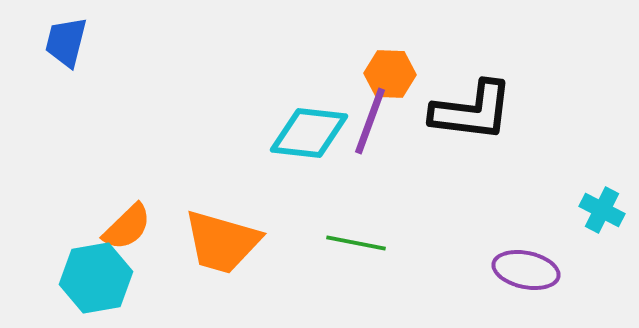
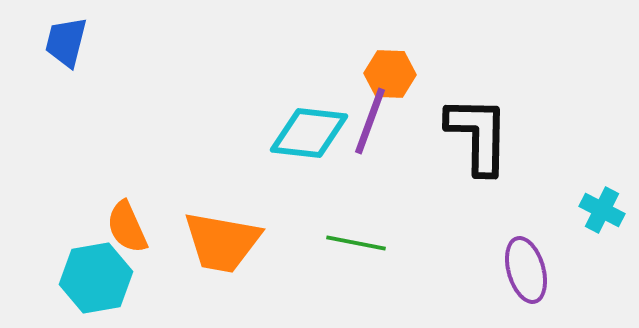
black L-shape: moved 6 px right, 24 px down; rotated 96 degrees counterclockwise
orange semicircle: rotated 110 degrees clockwise
orange trapezoid: rotated 6 degrees counterclockwise
purple ellipse: rotated 62 degrees clockwise
